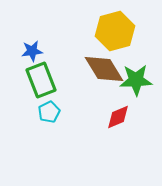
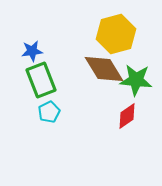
yellow hexagon: moved 1 px right, 3 px down
green star: rotated 8 degrees clockwise
red diamond: moved 9 px right, 1 px up; rotated 12 degrees counterclockwise
